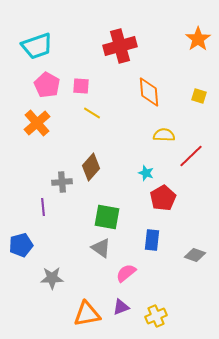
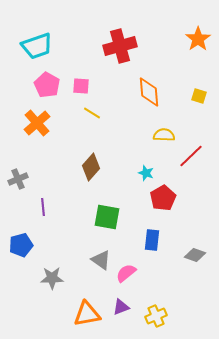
gray cross: moved 44 px left, 3 px up; rotated 18 degrees counterclockwise
gray triangle: moved 12 px down
